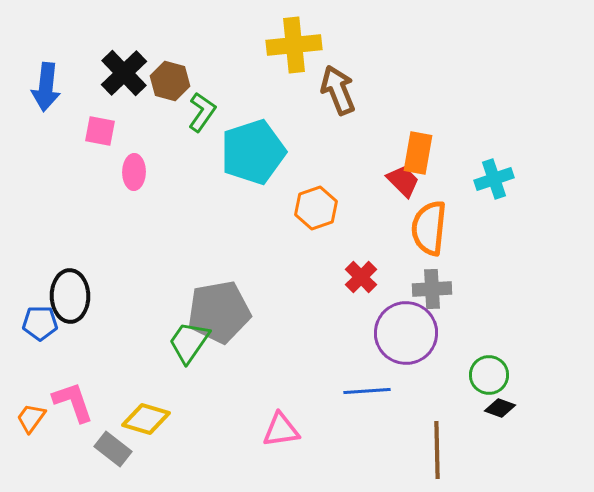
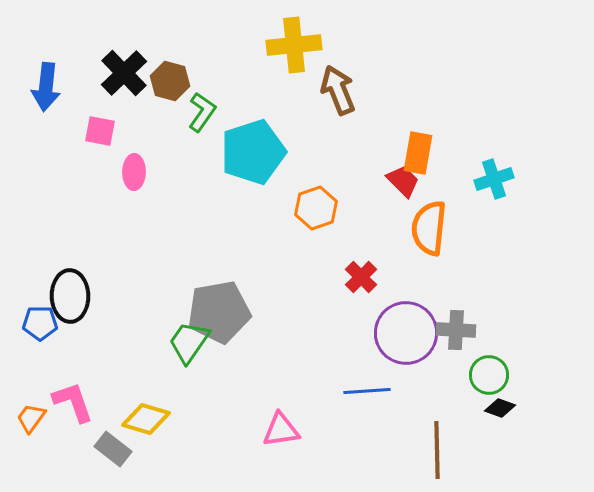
gray cross: moved 24 px right, 41 px down; rotated 6 degrees clockwise
